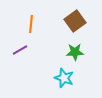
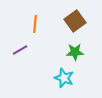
orange line: moved 4 px right
